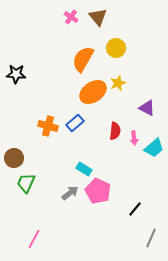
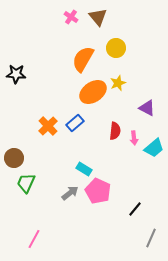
orange cross: rotated 30 degrees clockwise
